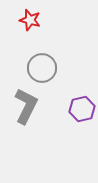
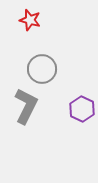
gray circle: moved 1 px down
purple hexagon: rotated 20 degrees counterclockwise
